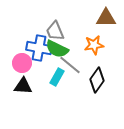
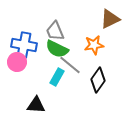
brown triangle: moved 4 px right, 1 px down; rotated 25 degrees counterclockwise
blue cross: moved 15 px left, 3 px up
pink circle: moved 5 px left, 1 px up
black diamond: moved 1 px right
black triangle: moved 13 px right, 19 px down
